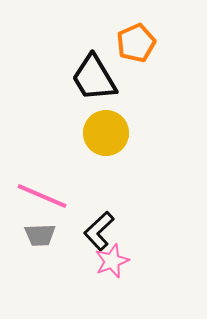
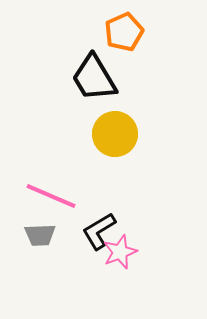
orange pentagon: moved 12 px left, 11 px up
yellow circle: moved 9 px right, 1 px down
pink line: moved 9 px right
black L-shape: rotated 12 degrees clockwise
pink star: moved 8 px right, 9 px up
